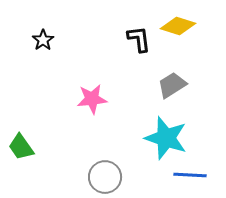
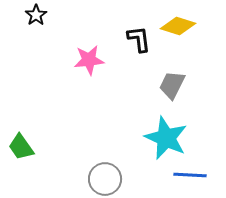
black star: moved 7 px left, 25 px up
gray trapezoid: rotated 32 degrees counterclockwise
pink star: moved 3 px left, 39 px up
cyan star: rotated 6 degrees clockwise
gray circle: moved 2 px down
